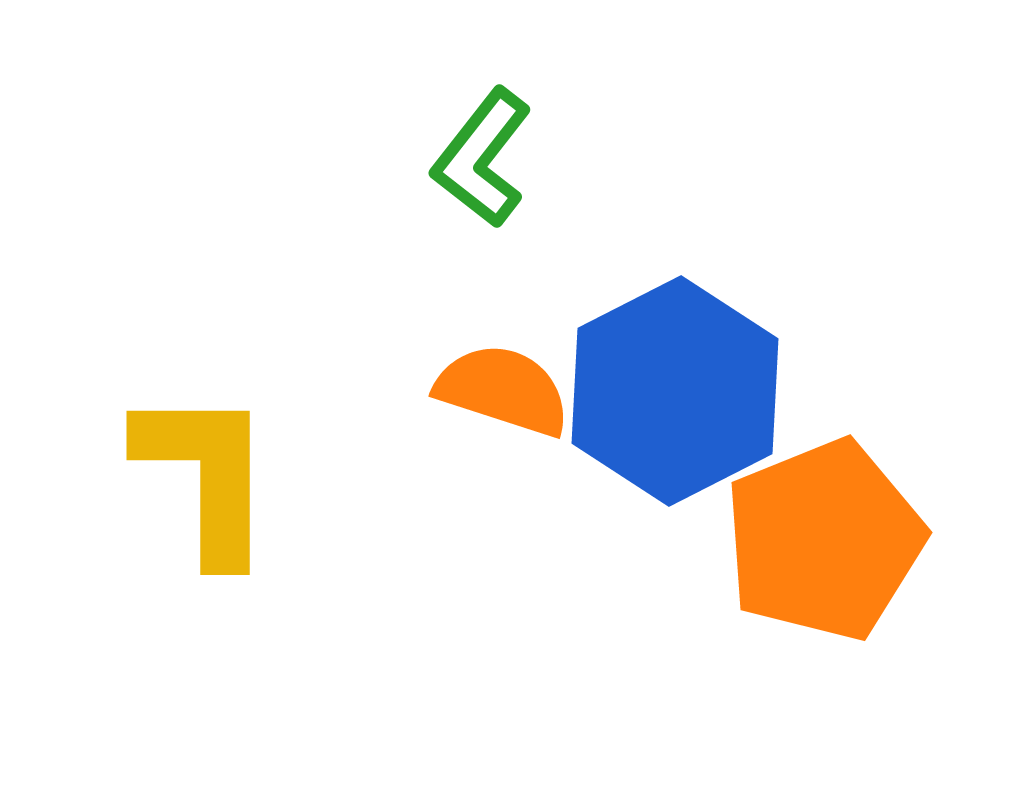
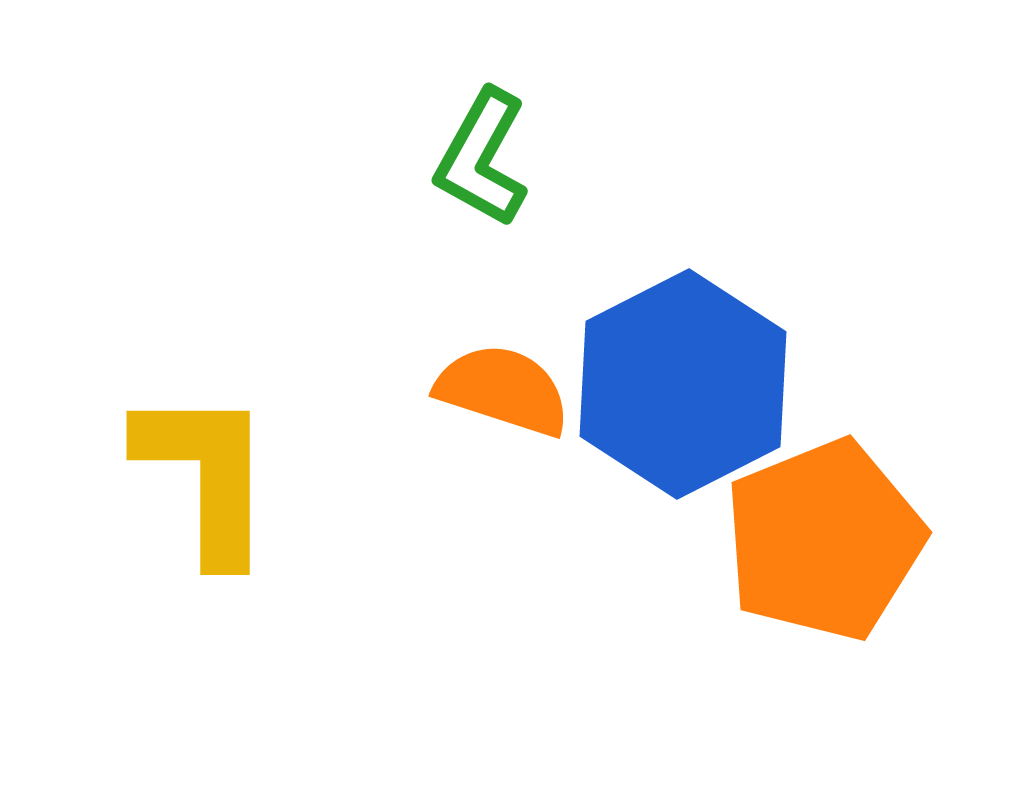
green L-shape: rotated 9 degrees counterclockwise
blue hexagon: moved 8 px right, 7 px up
